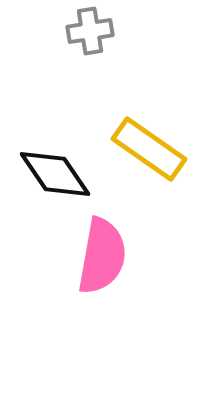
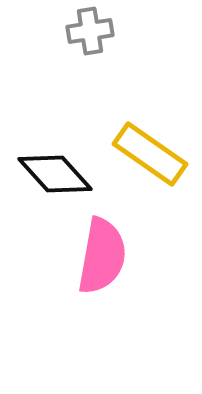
yellow rectangle: moved 1 px right, 5 px down
black diamond: rotated 8 degrees counterclockwise
